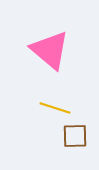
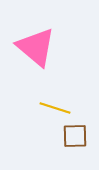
pink triangle: moved 14 px left, 3 px up
